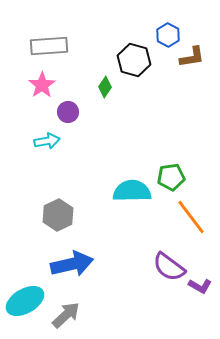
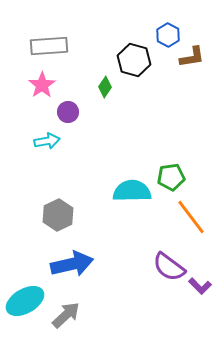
purple L-shape: rotated 15 degrees clockwise
